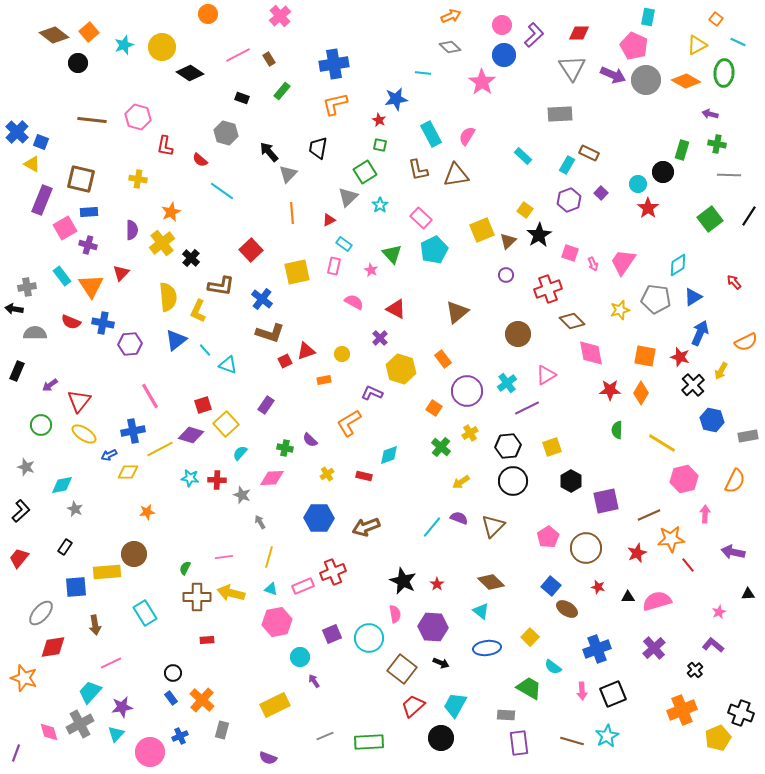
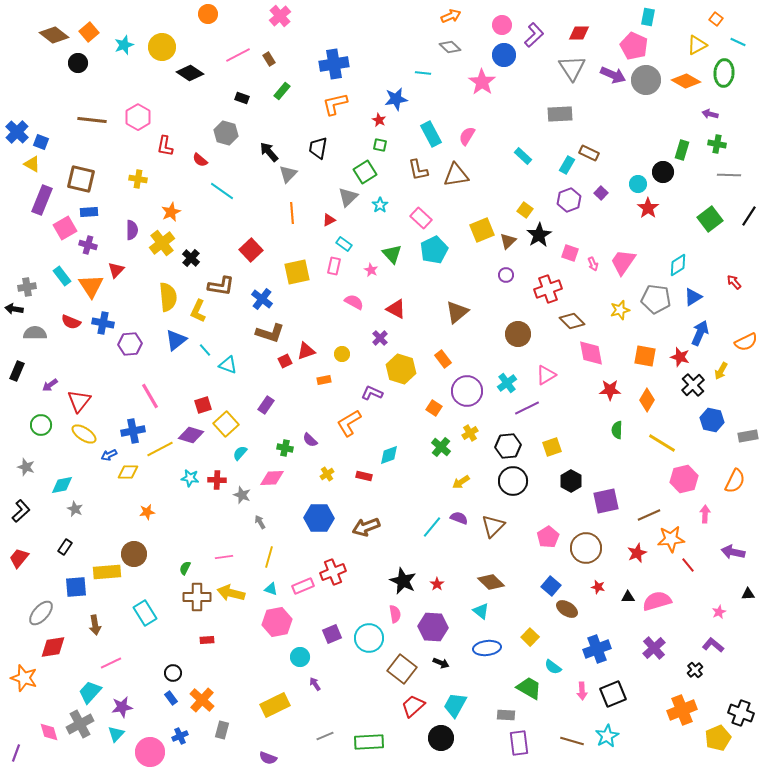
pink hexagon at (138, 117): rotated 15 degrees clockwise
red triangle at (121, 273): moved 5 px left, 3 px up
orange diamond at (641, 393): moved 6 px right, 7 px down
purple arrow at (314, 681): moved 1 px right, 3 px down
